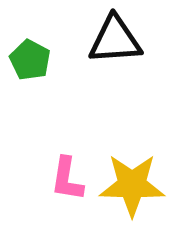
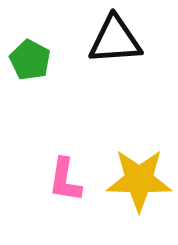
pink L-shape: moved 2 px left, 1 px down
yellow star: moved 7 px right, 5 px up
